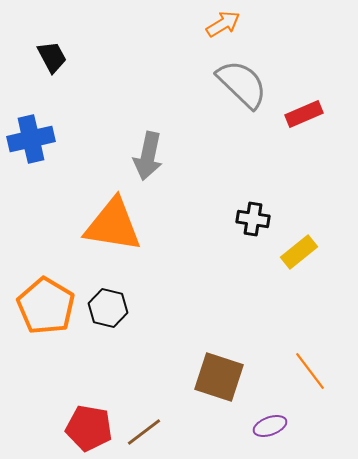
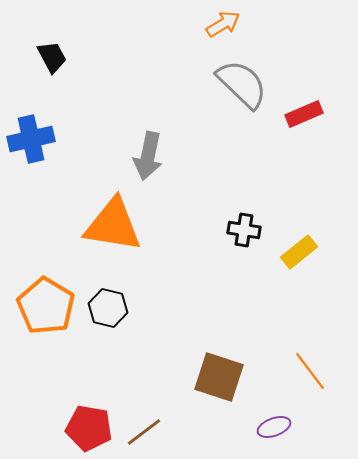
black cross: moved 9 px left, 11 px down
purple ellipse: moved 4 px right, 1 px down
